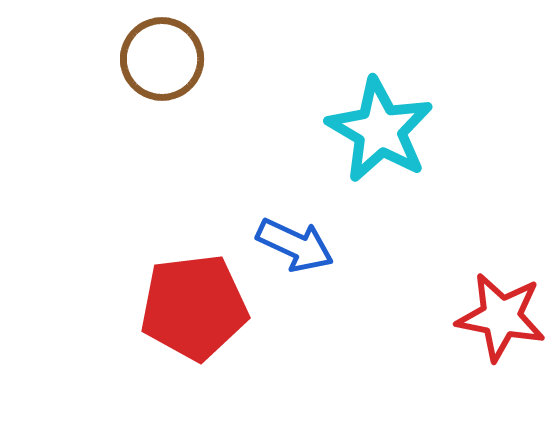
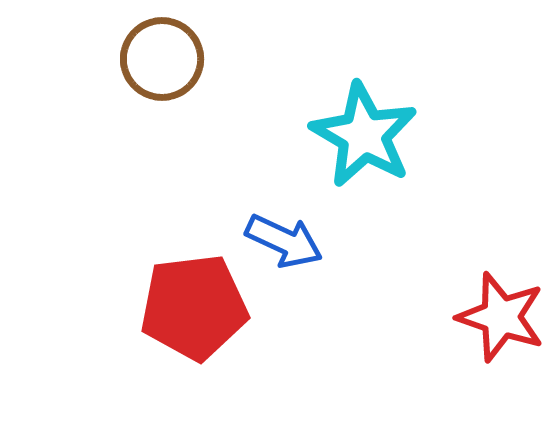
cyan star: moved 16 px left, 5 px down
blue arrow: moved 11 px left, 4 px up
red star: rotated 8 degrees clockwise
